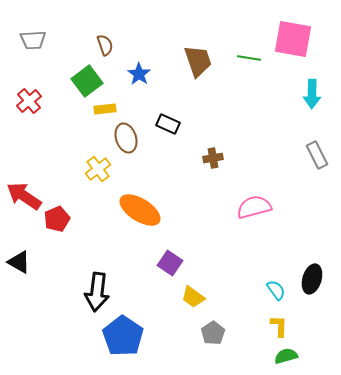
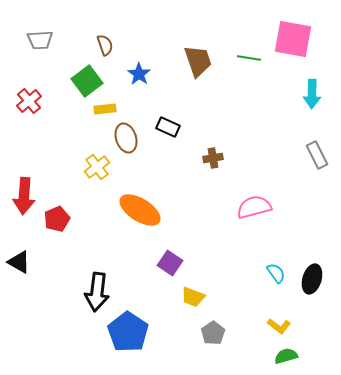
gray trapezoid: moved 7 px right
black rectangle: moved 3 px down
yellow cross: moved 1 px left, 2 px up
red arrow: rotated 120 degrees counterclockwise
cyan semicircle: moved 17 px up
yellow trapezoid: rotated 15 degrees counterclockwise
yellow L-shape: rotated 125 degrees clockwise
blue pentagon: moved 5 px right, 4 px up
